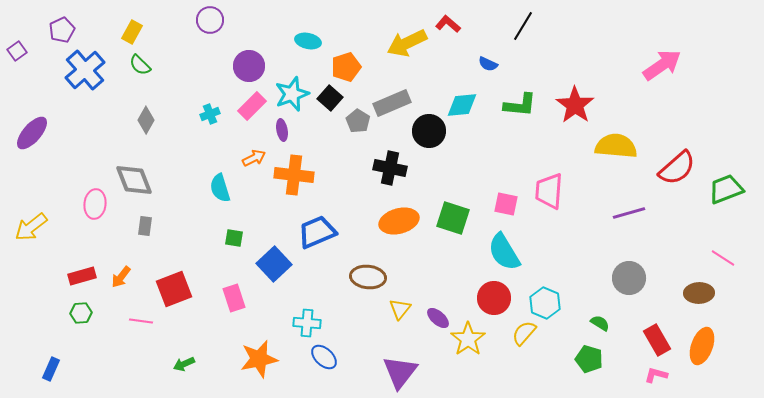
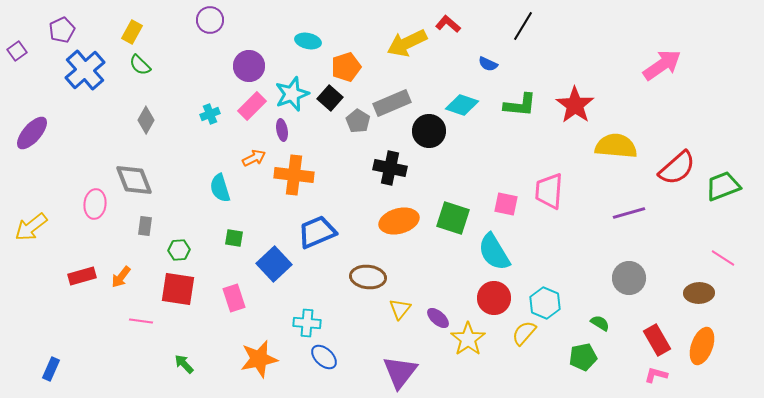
cyan diamond at (462, 105): rotated 24 degrees clockwise
green trapezoid at (726, 189): moved 3 px left, 3 px up
cyan semicircle at (504, 252): moved 10 px left
red square at (174, 289): moved 4 px right; rotated 30 degrees clockwise
green hexagon at (81, 313): moved 98 px right, 63 px up
green pentagon at (589, 359): moved 6 px left, 2 px up; rotated 28 degrees counterclockwise
green arrow at (184, 364): rotated 70 degrees clockwise
